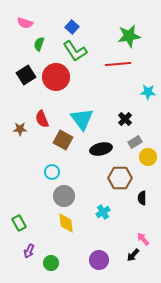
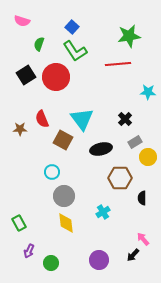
pink semicircle: moved 3 px left, 2 px up
